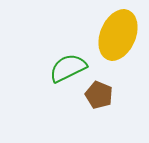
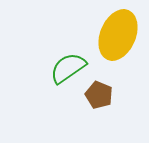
green semicircle: rotated 9 degrees counterclockwise
